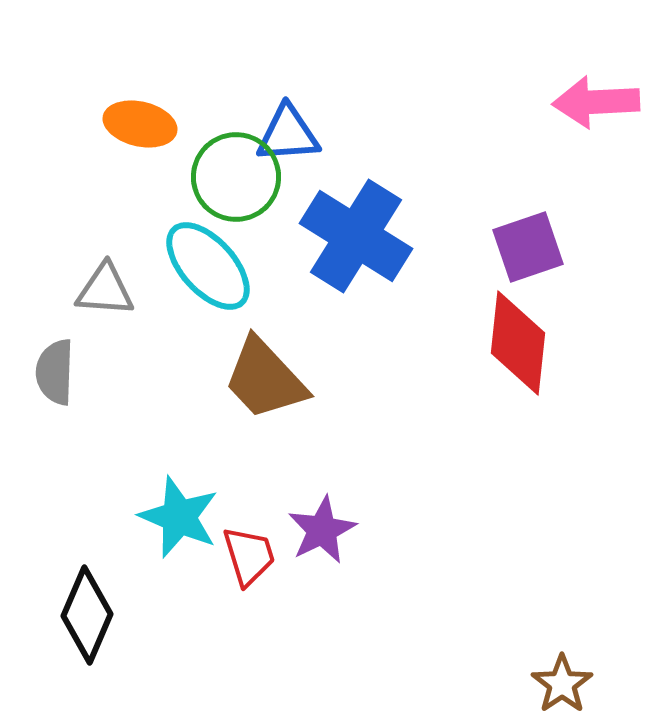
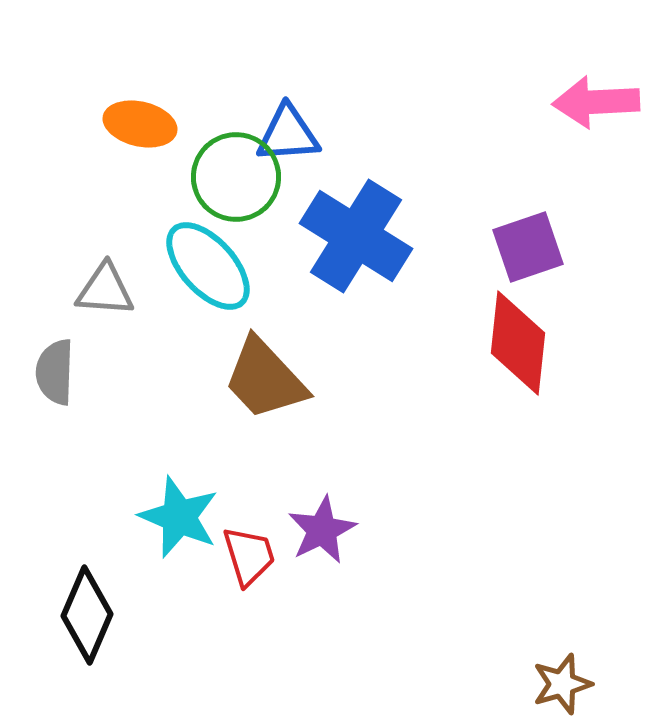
brown star: rotated 18 degrees clockwise
